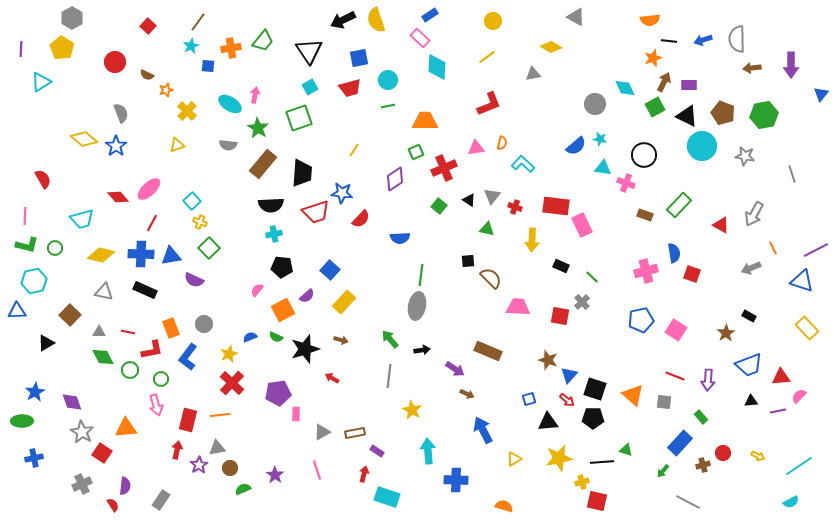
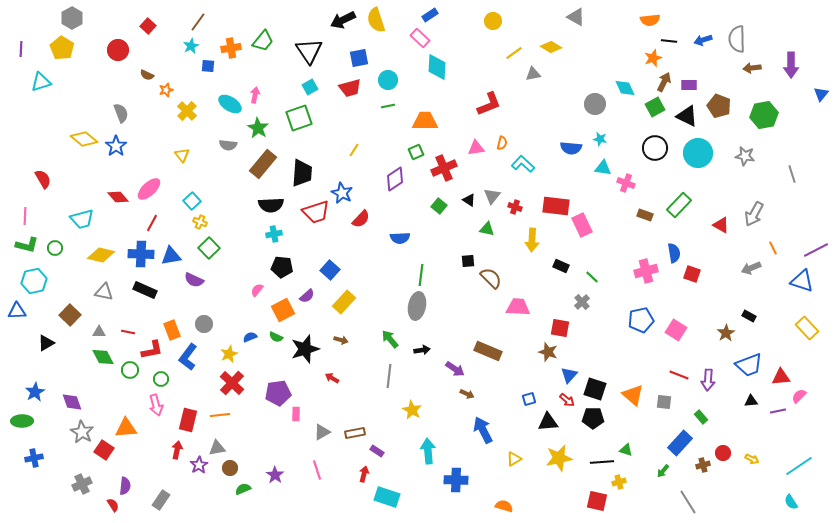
yellow line at (487, 57): moved 27 px right, 4 px up
red circle at (115, 62): moved 3 px right, 12 px up
cyan triangle at (41, 82): rotated 15 degrees clockwise
brown pentagon at (723, 113): moved 4 px left, 7 px up
yellow triangle at (177, 145): moved 5 px right, 10 px down; rotated 49 degrees counterclockwise
blue semicircle at (576, 146): moved 5 px left, 2 px down; rotated 45 degrees clockwise
cyan circle at (702, 146): moved 4 px left, 7 px down
black circle at (644, 155): moved 11 px right, 7 px up
blue star at (342, 193): rotated 20 degrees clockwise
red square at (560, 316): moved 12 px down
orange rectangle at (171, 328): moved 1 px right, 2 px down
brown star at (548, 360): moved 8 px up
red line at (675, 376): moved 4 px right, 1 px up
red square at (102, 453): moved 2 px right, 3 px up
yellow arrow at (758, 456): moved 6 px left, 3 px down
yellow cross at (582, 482): moved 37 px right
gray line at (688, 502): rotated 30 degrees clockwise
cyan semicircle at (791, 502): rotated 84 degrees clockwise
